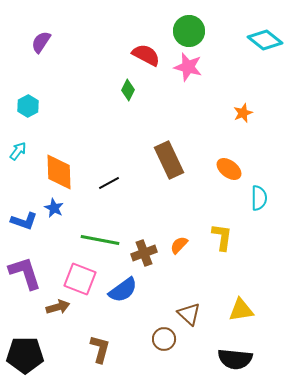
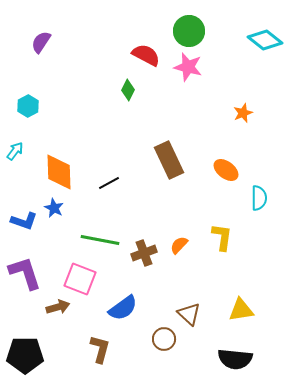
cyan arrow: moved 3 px left
orange ellipse: moved 3 px left, 1 px down
blue semicircle: moved 18 px down
